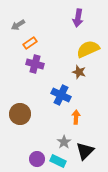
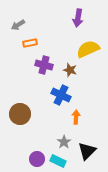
orange rectangle: rotated 24 degrees clockwise
purple cross: moved 9 px right, 1 px down
brown star: moved 9 px left, 2 px up
black triangle: moved 2 px right
